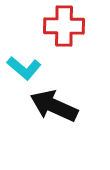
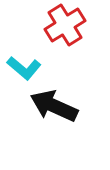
red cross: moved 1 px right, 1 px up; rotated 33 degrees counterclockwise
